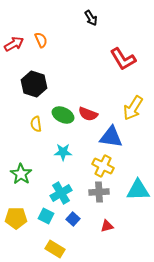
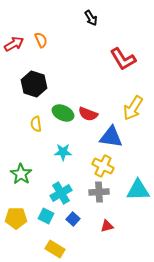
green ellipse: moved 2 px up
